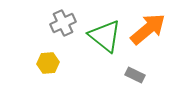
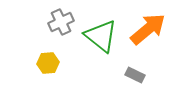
gray cross: moved 2 px left, 1 px up
green triangle: moved 4 px left
